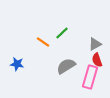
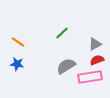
orange line: moved 25 px left
red semicircle: rotated 88 degrees clockwise
pink rectangle: rotated 65 degrees clockwise
